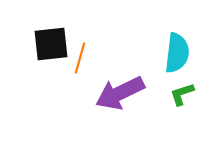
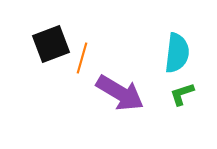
black square: rotated 15 degrees counterclockwise
orange line: moved 2 px right
purple arrow: rotated 123 degrees counterclockwise
